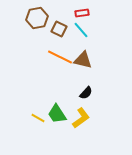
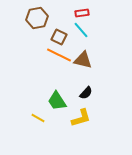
brown square: moved 8 px down
orange line: moved 1 px left, 2 px up
green trapezoid: moved 13 px up
yellow L-shape: rotated 20 degrees clockwise
